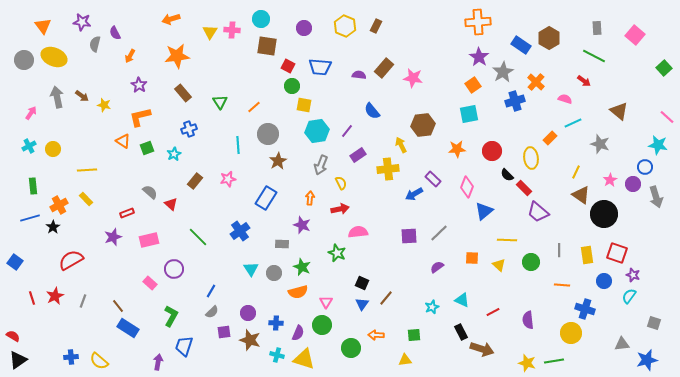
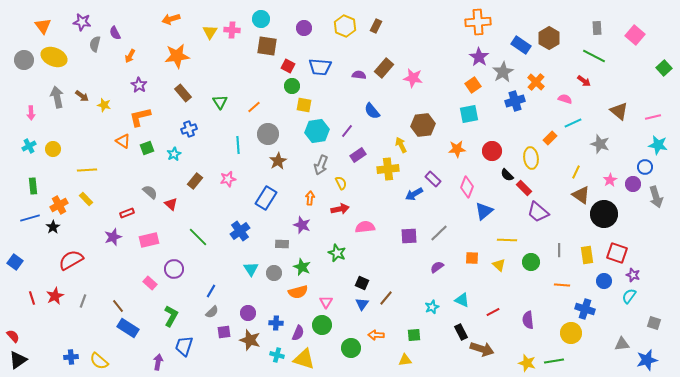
pink arrow at (31, 113): rotated 144 degrees clockwise
pink line at (667, 117): moved 14 px left; rotated 56 degrees counterclockwise
pink semicircle at (358, 232): moved 7 px right, 5 px up
red semicircle at (13, 336): rotated 16 degrees clockwise
